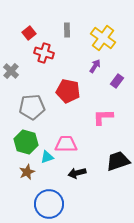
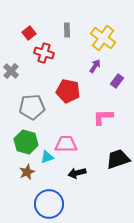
black trapezoid: moved 2 px up
